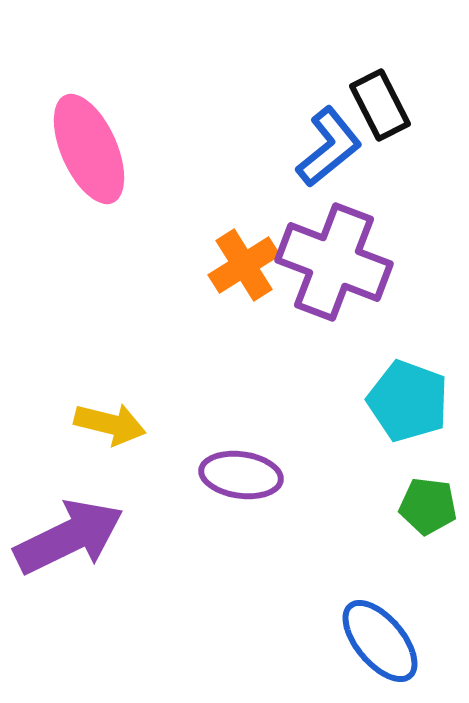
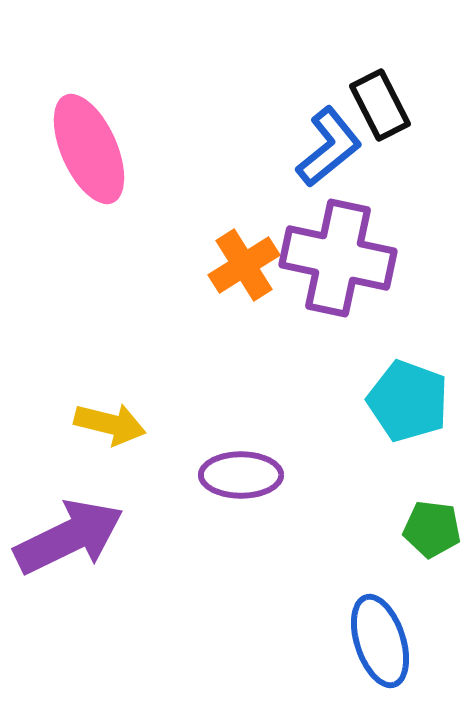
purple cross: moved 4 px right, 4 px up; rotated 9 degrees counterclockwise
purple ellipse: rotated 8 degrees counterclockwise
green pentagon: moved 4 px right, 23 px down
blue ellipse: rotated 22 degrees clockwise
